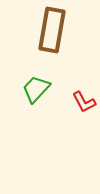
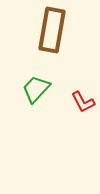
red L-shape: moved 1 px left
